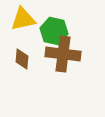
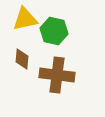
yellow triangle: moved 2 px right
brown cross: moved 6 px left, 21 px down
